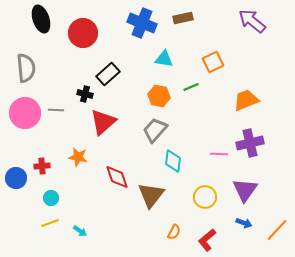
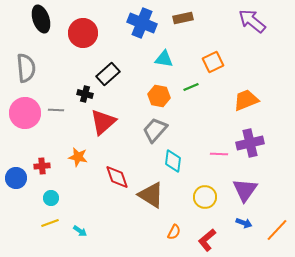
brown triangle: rotated 36 degrees counterclockwise
